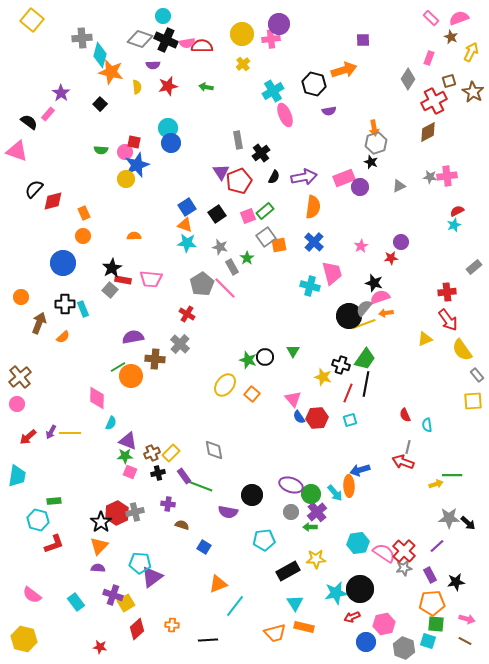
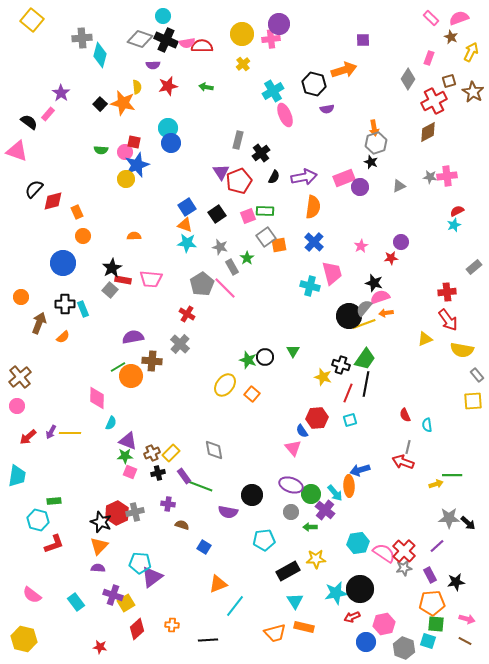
orange star at (111, 72): moved 12 px right, 31 px down
purple semicircle at (329, 111): moved 2 px left, 2 px up
gray rectangle at (238, 140): rotated 24 degrees clockwise
green rectangle at (265, 211): rotated 42 degrees clockwise
orange rectangle at (84, 213): moved 7 px left, 1 px up
yellow semicircle at (462, 350): rotated 45 degrees counterclockwise
brown cross at (155, 359): moved 3 px left, 2 px down
pink triangle at (293, 399): moved 49 px down
pink circle at (17, 404): moved 2 px down
blue semicircle at (299, 417): moved 3 px right, 14 px down
purple cross at (317, 512): moved 8 px right, 2 px up; rotated 12 degrees counterclockwise
black star at (101, 522): rotated 15 degrees counterclockwise
cyan triangle at (295, 603): moved 2 px up
